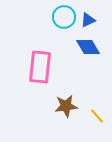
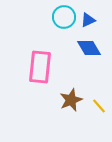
blue diamond: moved 1 px right, 1 px down
brown star: moved 5 px right, 6 px up; rotated 15 degrees counterclockwise
yellow line: moved 2 px right, 10 px up
